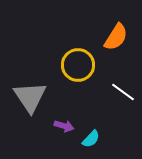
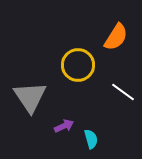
purple arrow: rotated 42 degrees counterclockwise
cyan semicircle: rotated 60 degrees counterclockwise
